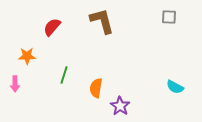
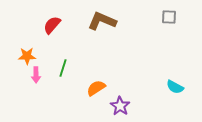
brown L-shape: rotated 52 degrees counterclockwise
red semicircle: moved 2 px up
green line: moved 1 px left, 7 px up
pink arrow: moved 21 px right, 9 px up
orange semicircle: rotated 48 degrees clockwise
